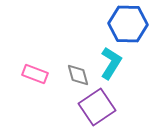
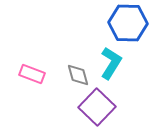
blue hexagon: moved 1 px up
pink rectangle: moved 3 px left
purple square: rotated 12 degrees counterclockwise
